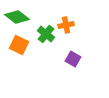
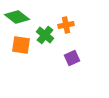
green cross: moved 1 px left, 1 px down
orange square: moved 2 px right; rotated 18 degrees counterclockwise
purple square: moved 1 px left, 1 px up; rotated 35 degrees clockwise
